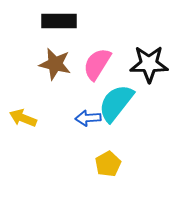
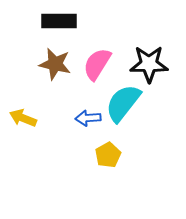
cyan semicircle: moved 7 px right
yellow pentagon: moved 9 px up
